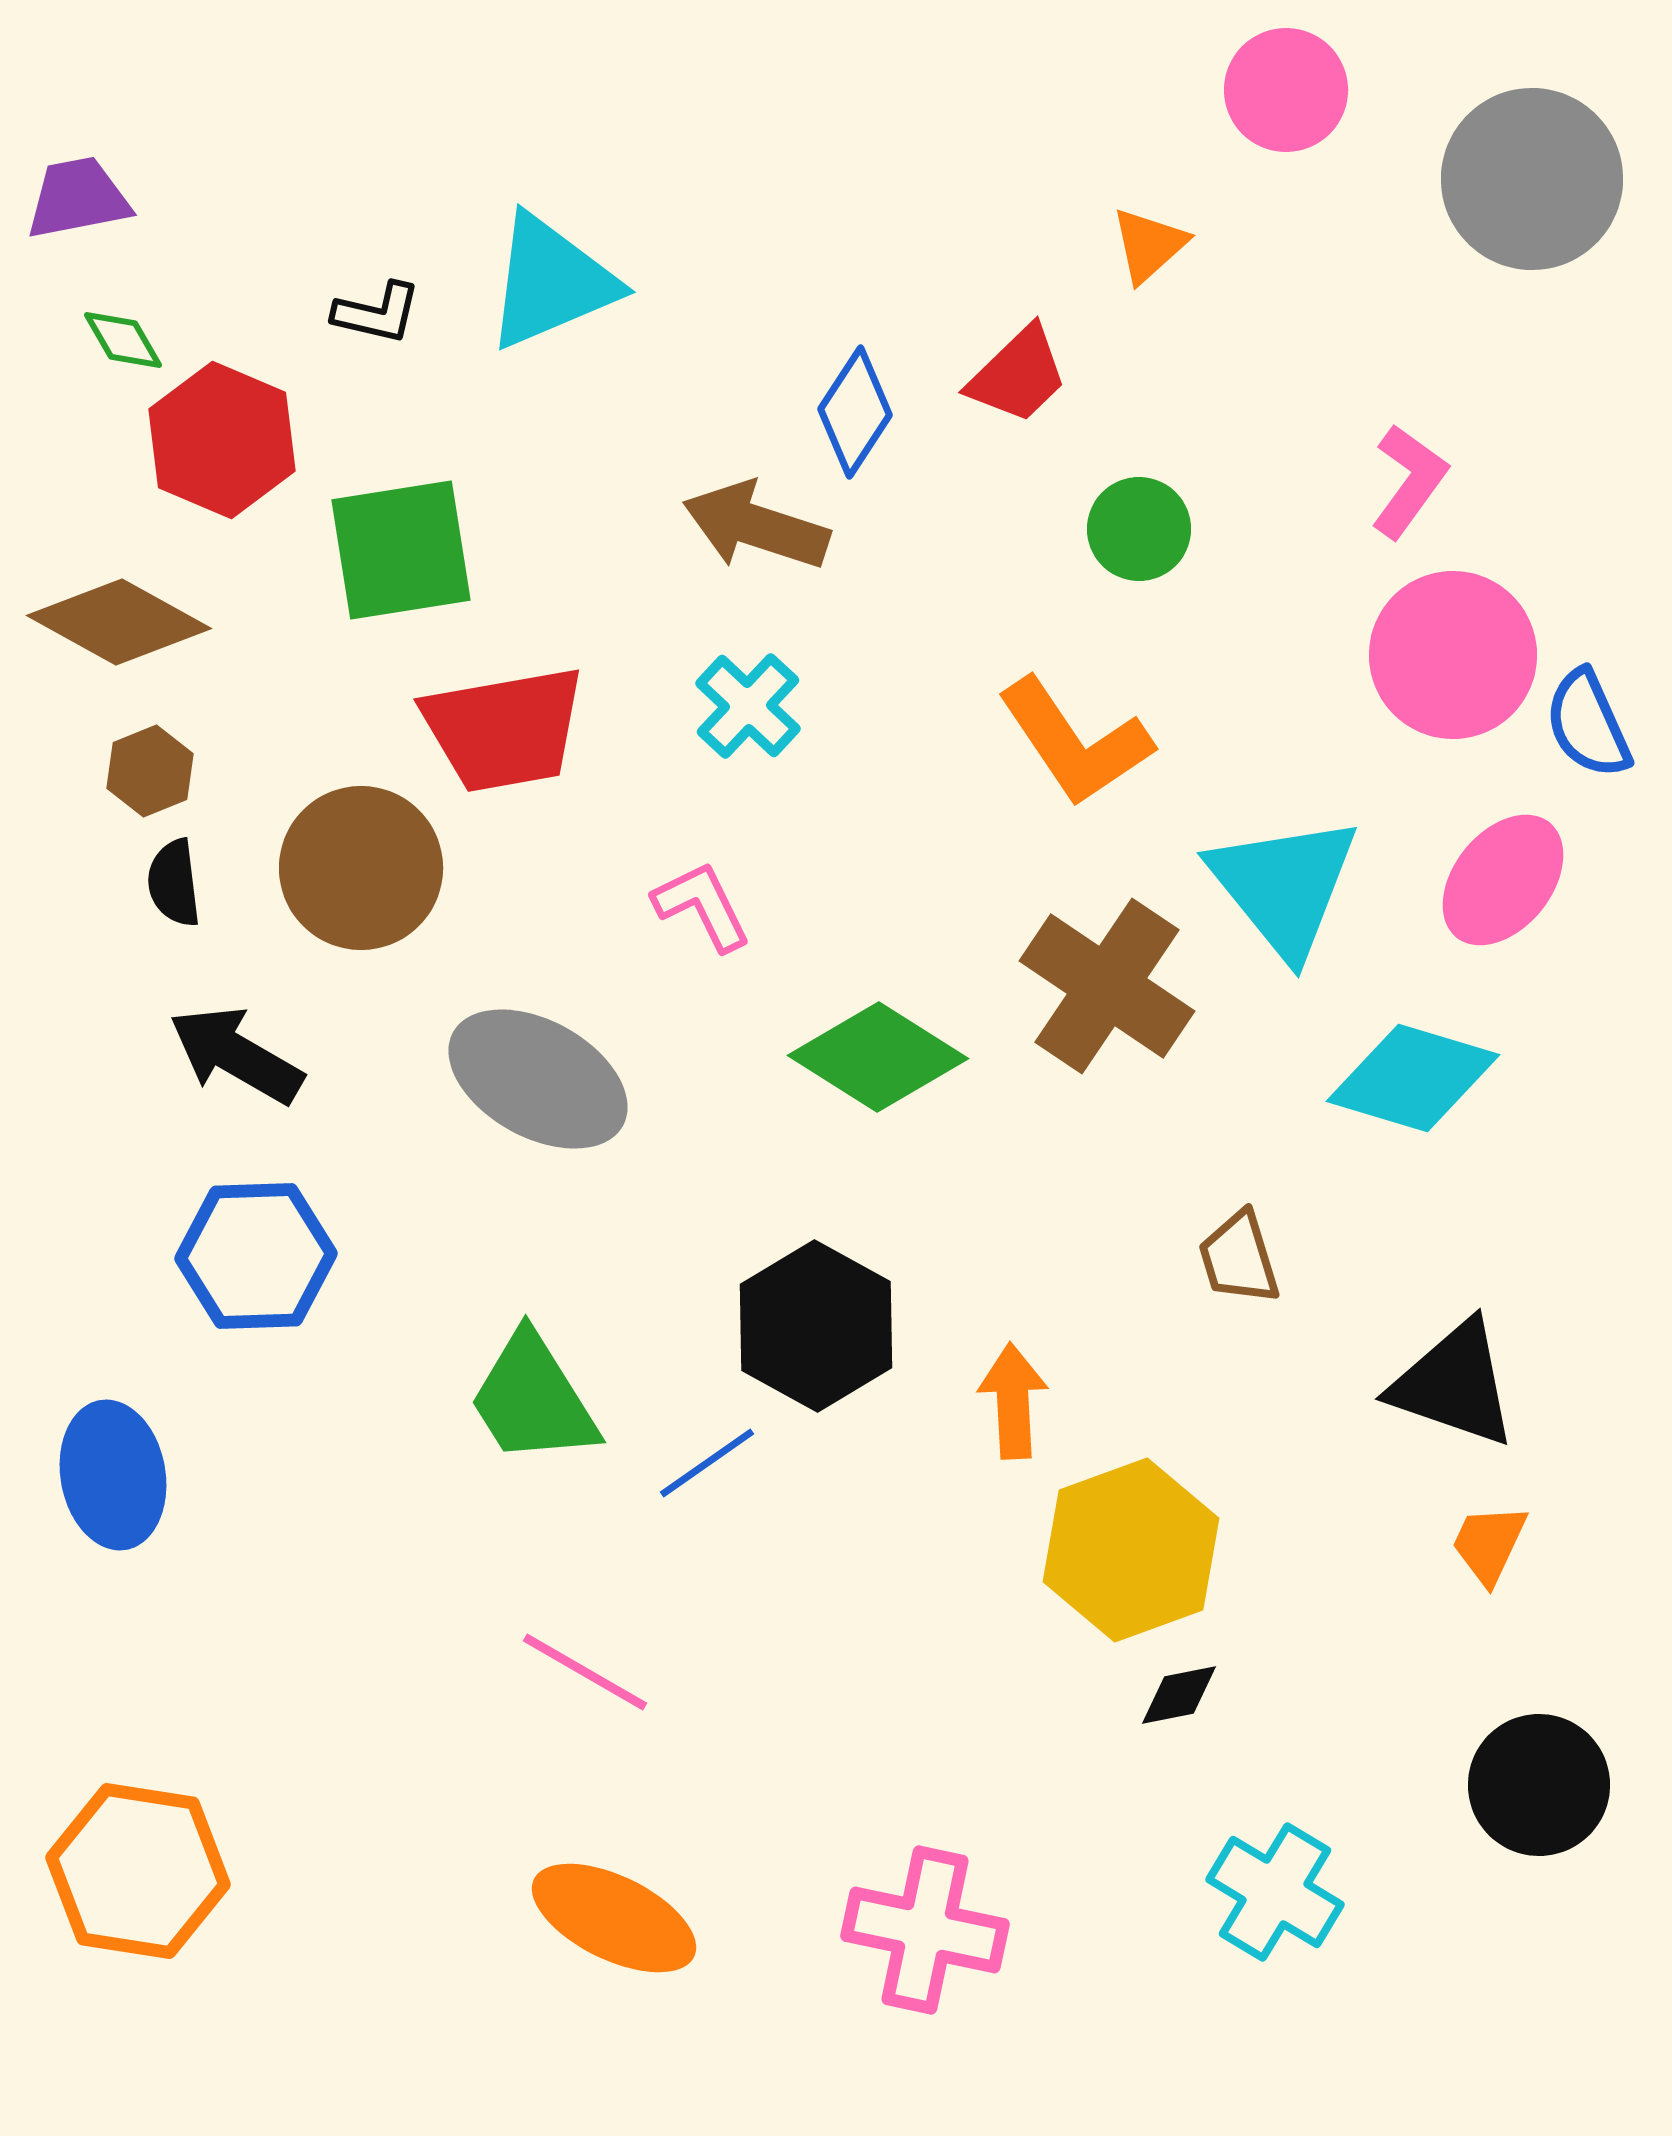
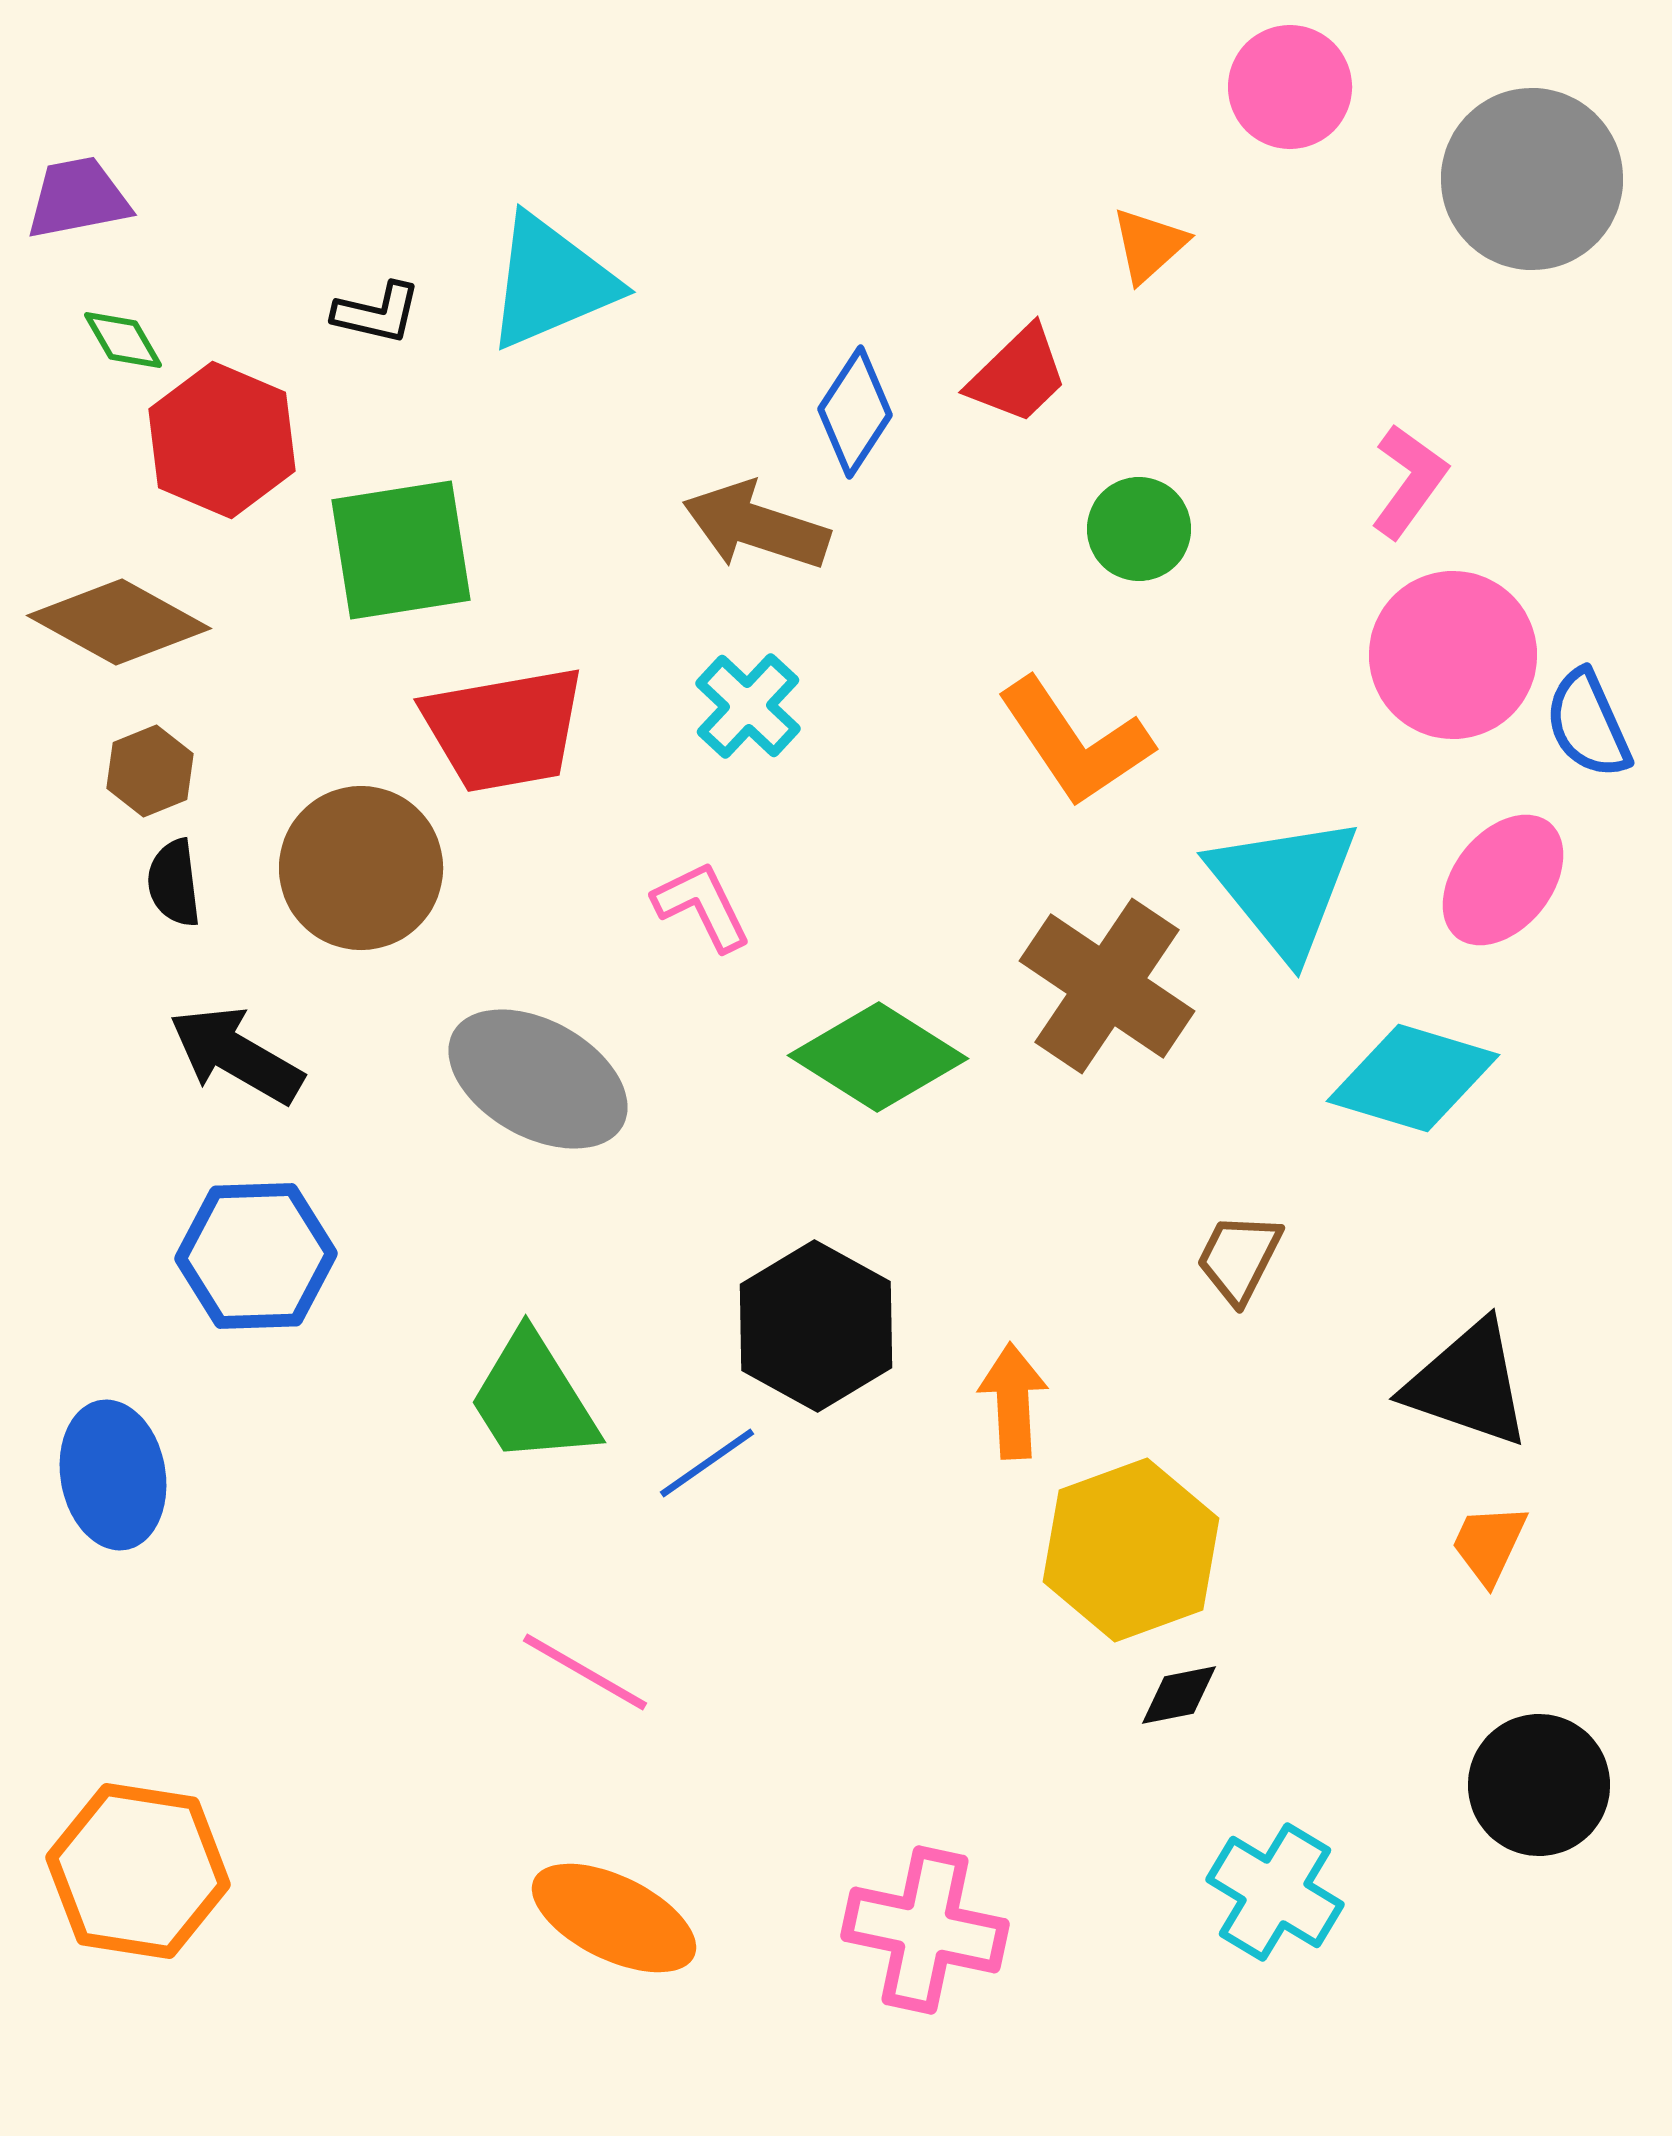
pink circle at (1286, 90): moved 4 px right, 3 px up
brown trapezoid at (1239, 1258): rotated 44 degrees clockwise
black triangle at (1454, 1384): moved 14 px right
